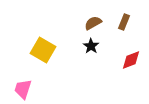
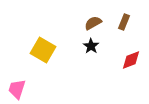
pink trapezoid: moved 6 px left
